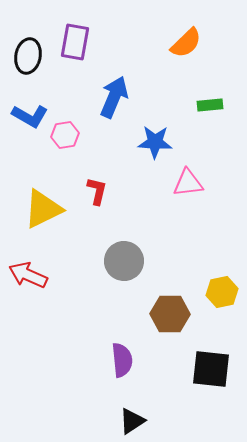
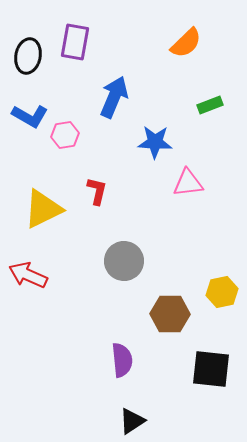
green rectangle: rotated 15 degrees counterclockwise
